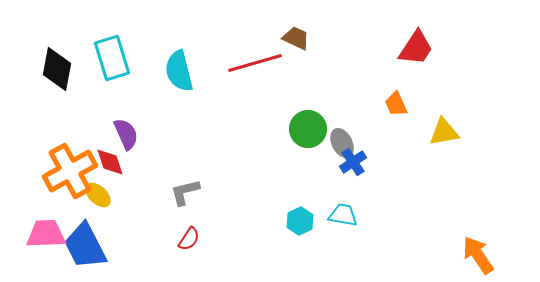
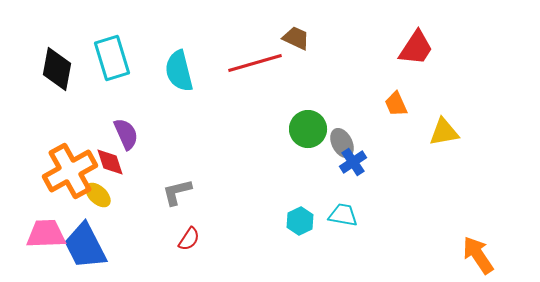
gray L-shape: moved 8 px left
